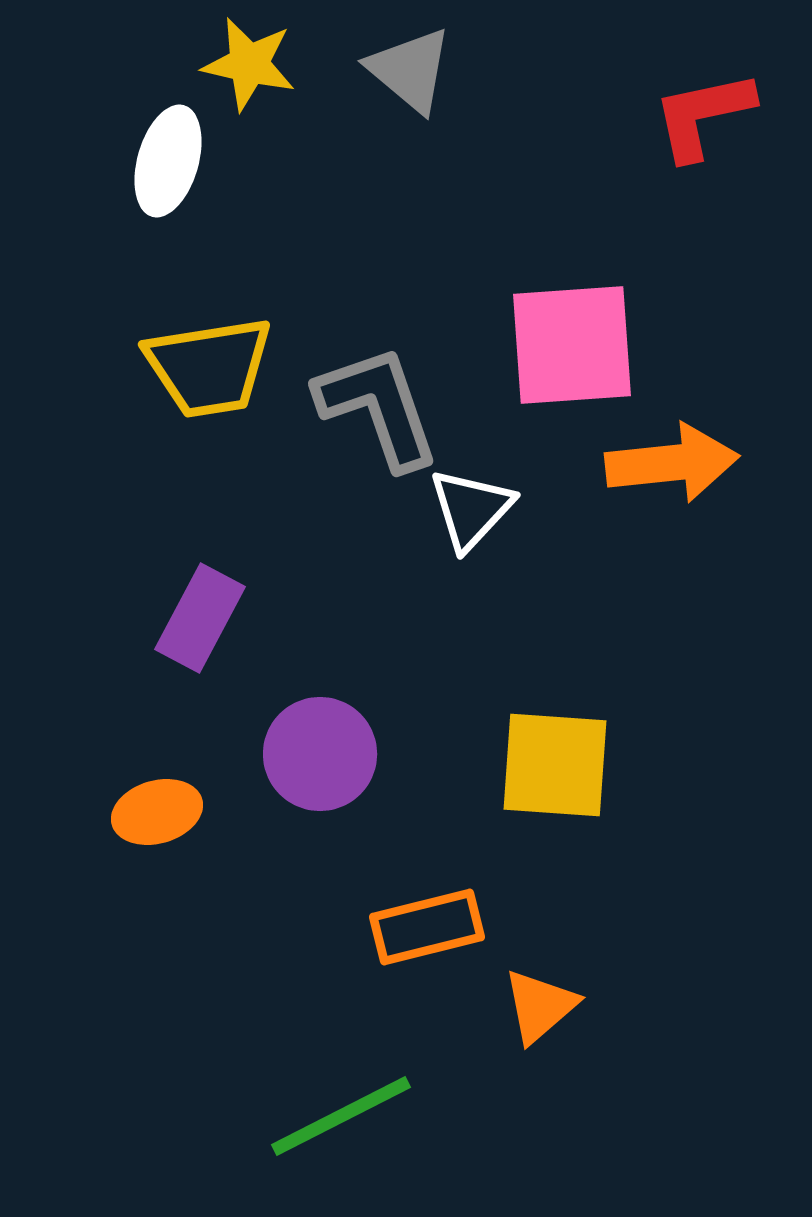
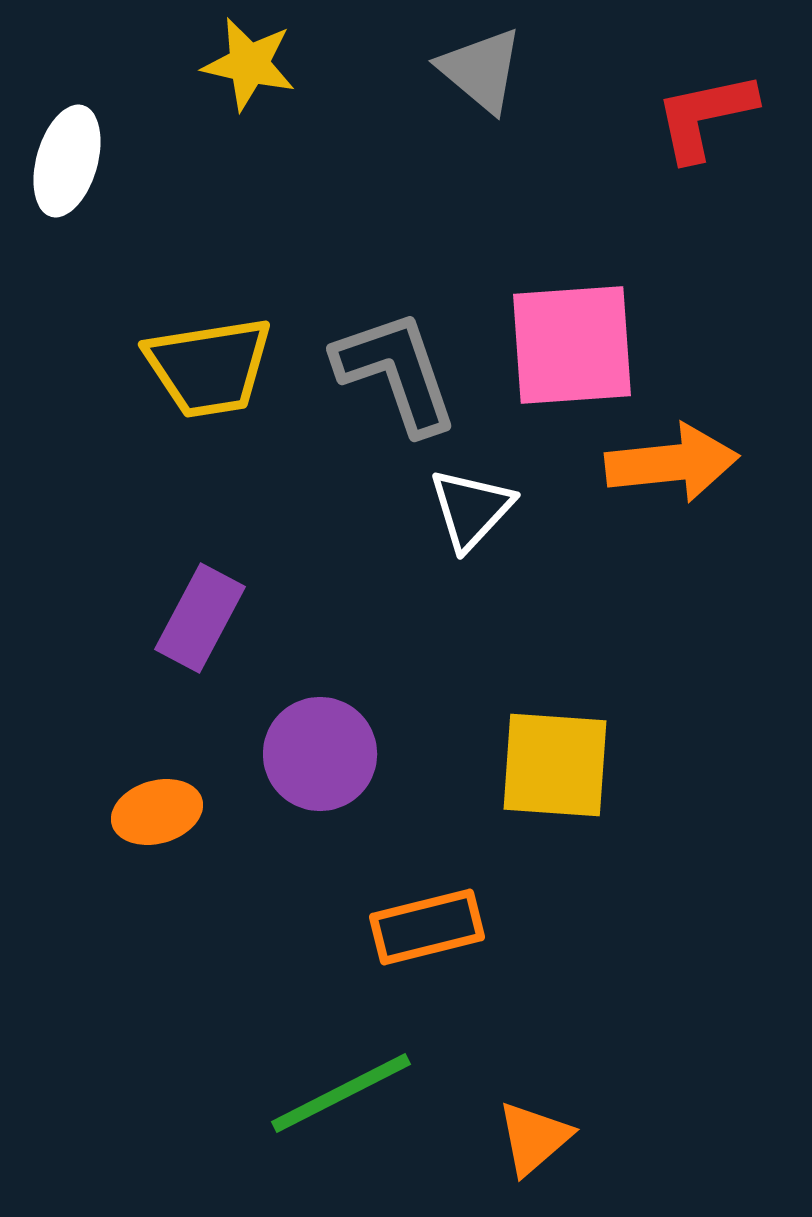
gray triangle: moved 71 px right
red L-shape: moved 2 px right, 1 px down
white ellipse: moved 101 px left
gray L-shape: moved 18 px right, 35 px up
orange triangle: moved 6 px left, 132 px down
green line: moved 23 px up
